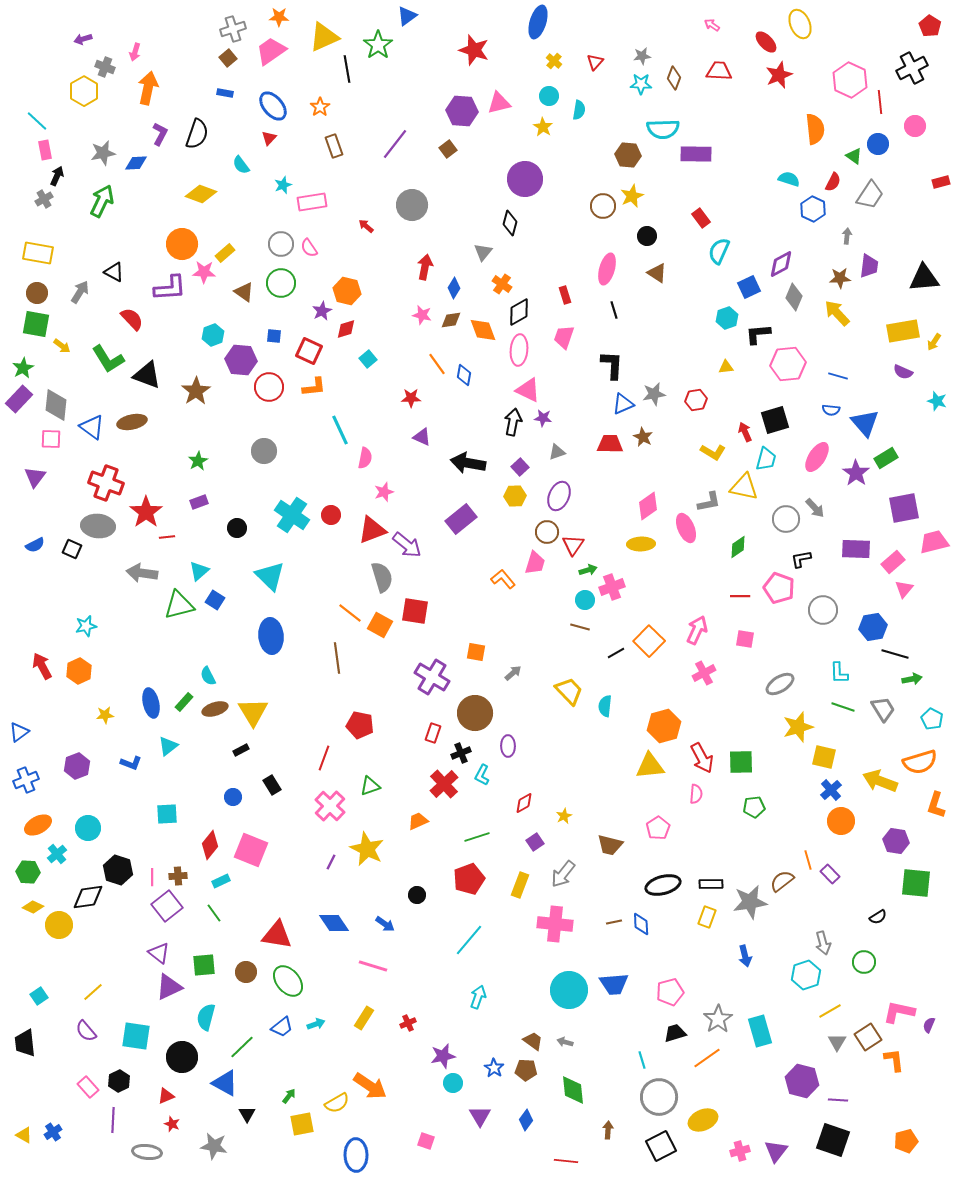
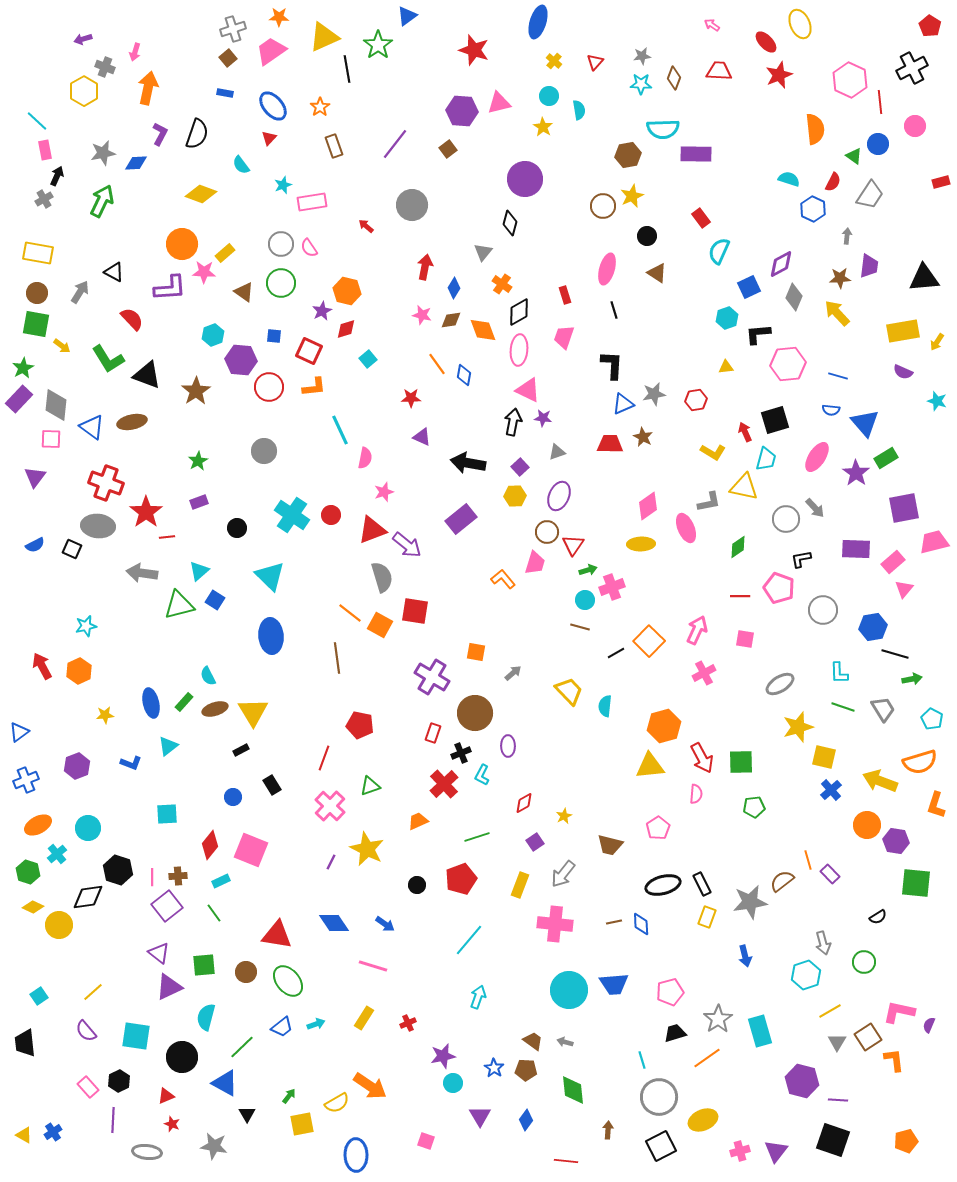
cyan semicircle at (579, 110): rotated 18 degrees counterclockwise
brown hexagon at (628, 155): rotated 15 degrees counterclockwise
yellow arrow at (934, 342): moved 3 px right
orange circle at (841, 821): moved 26 px right, 4 px down
green hexagon at (28, 872): rotated 15 degrees clockwise
red pentagon at (469, 879): moved 8 px left
black rectangle at (711, 884): moved 9 px left; rotated 65 degrees clockwise
black circle at (417, 895): moved 10 px up
